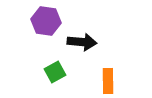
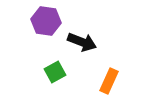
black arrow: rotated 16 degrees clockwise
orange rectangle: moved 1 px right; rotated 25 degrees clockwise
